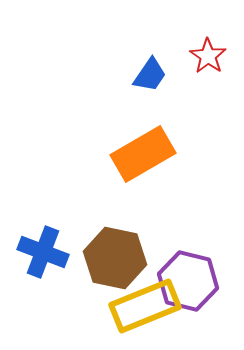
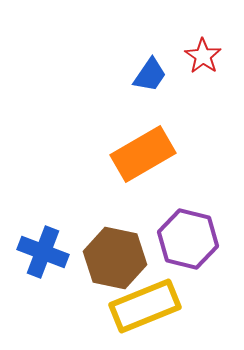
red star: moved 5 px left
purple hexagon: moved 42 px up
